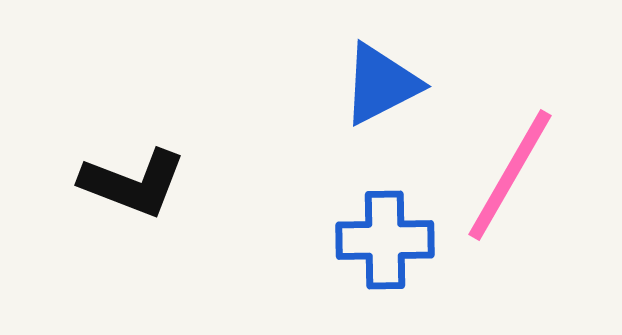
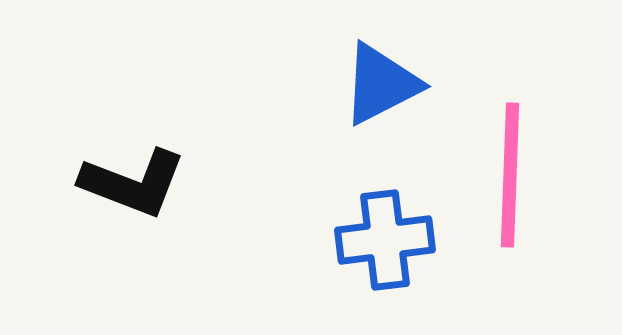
pink line: rotated 28 degrees counterclockwise
blue cross: rotated 6 degrees counterclockwise
